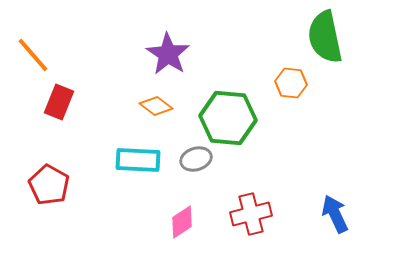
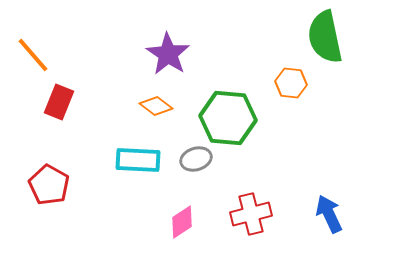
blue arrow: moved 6 px left
